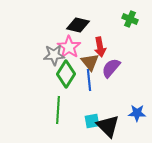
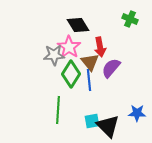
black diamond: rotated 45 degrees clockwise
green diamond: moved 5 px right
